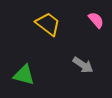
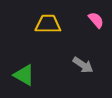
yellow trapezoid: rotated 36 degrees counterclockwise
green triangle: rotated 15 degrees clockwise
